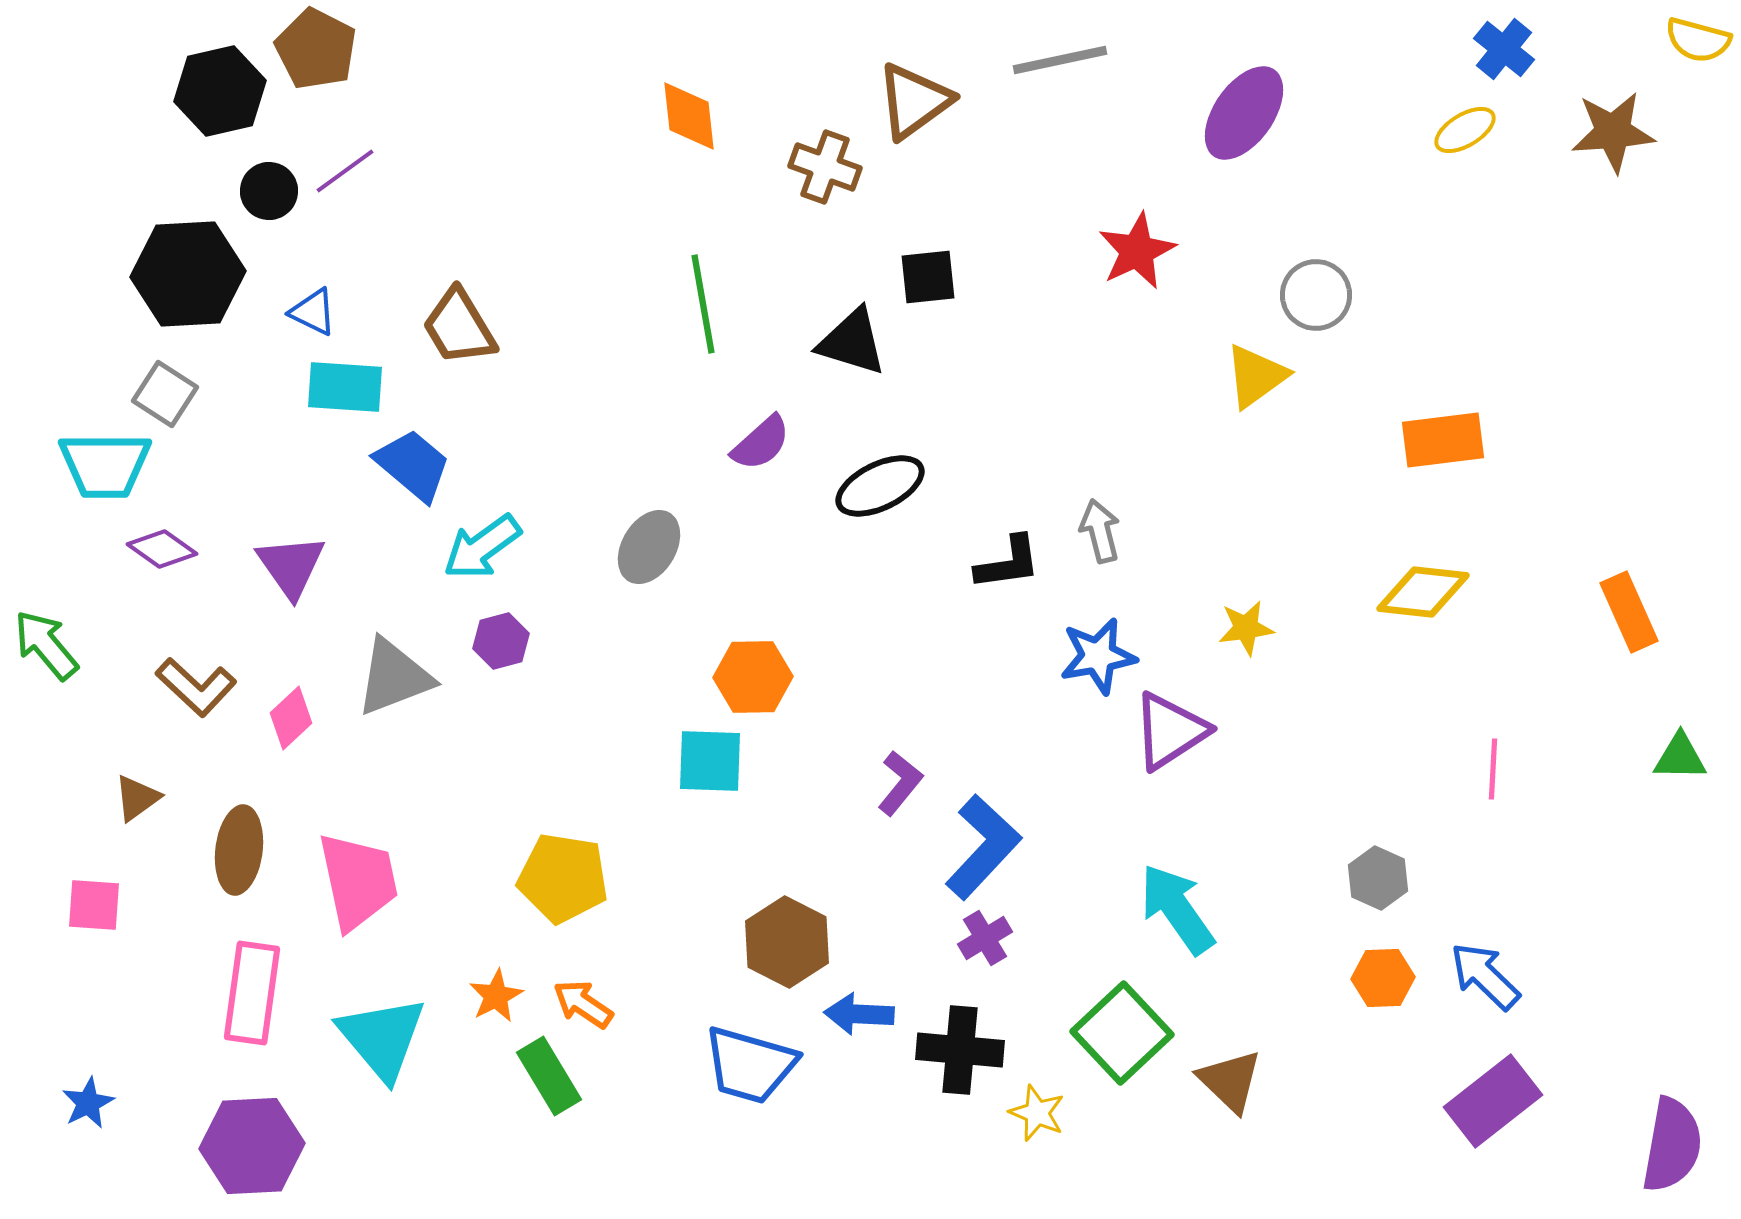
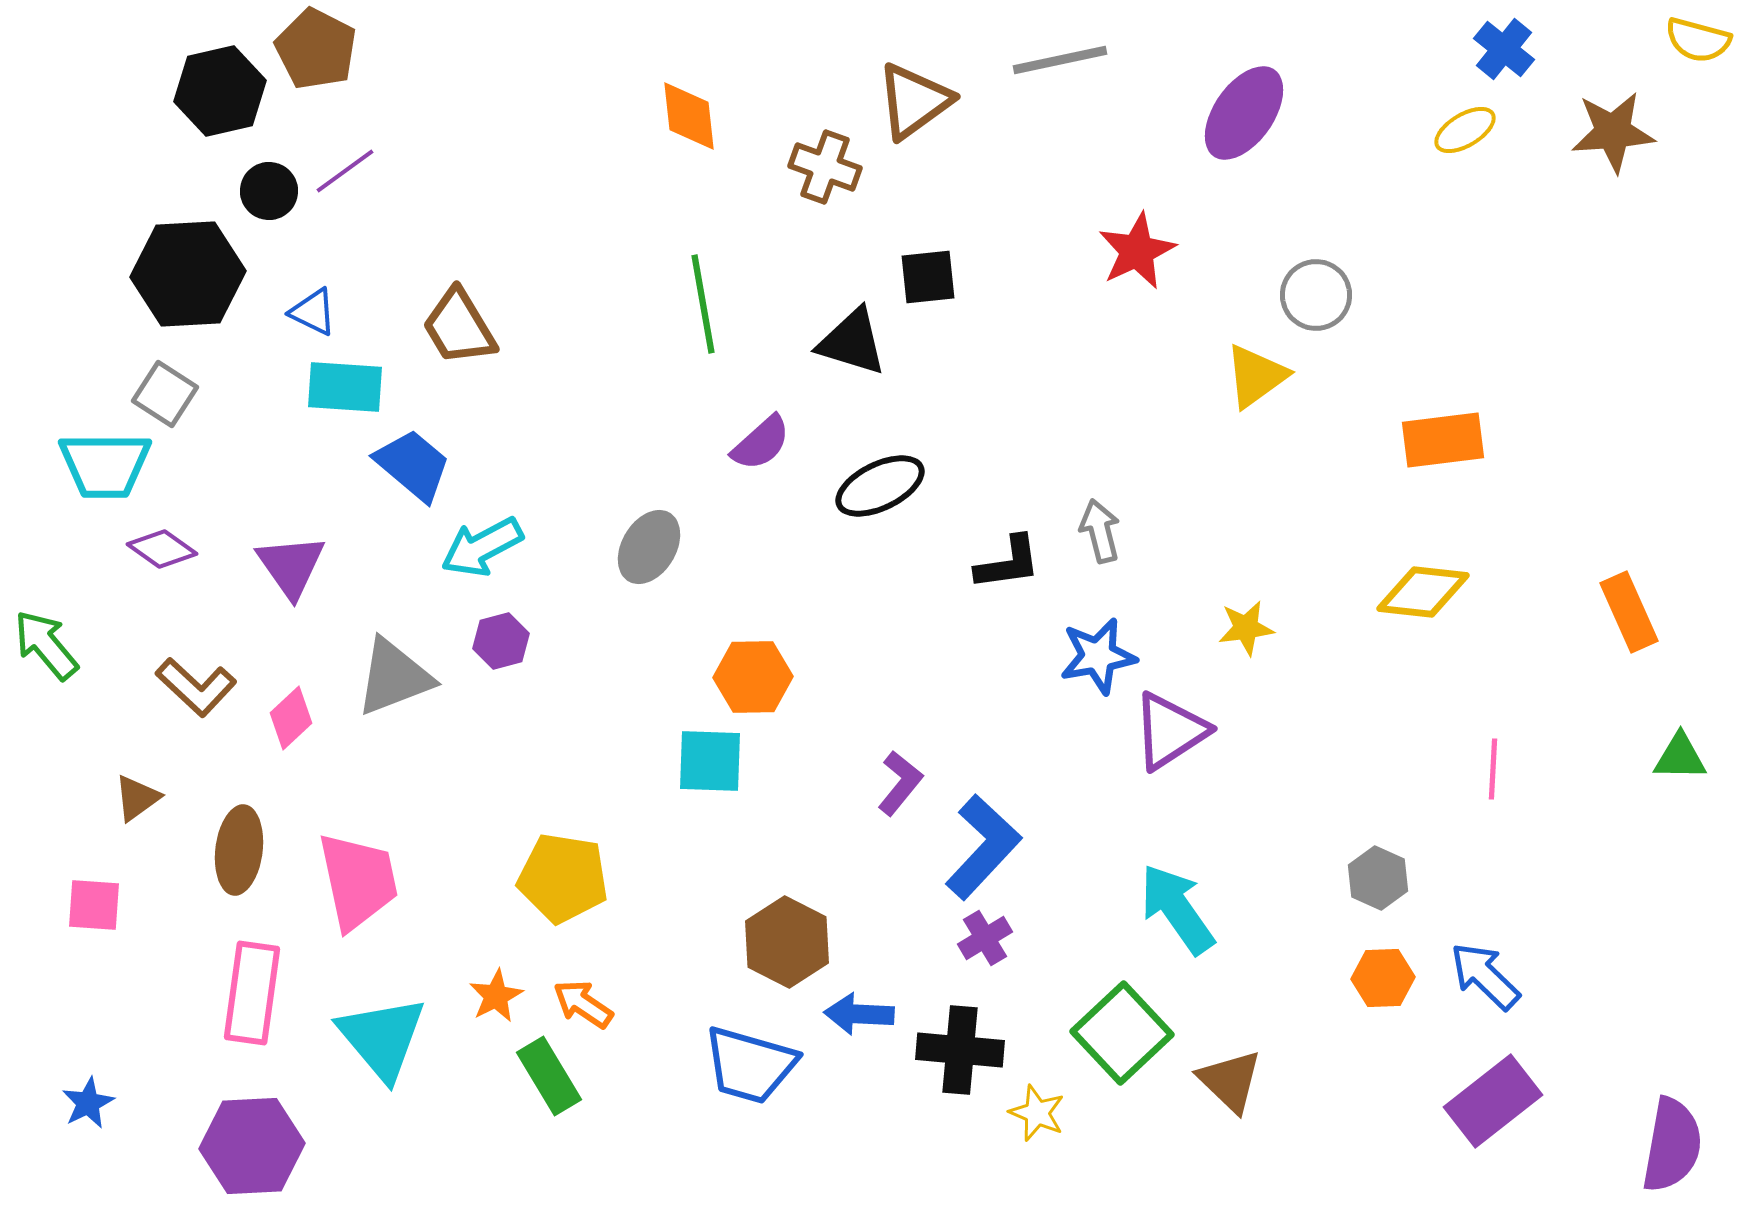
cyan arrow at (482, 547): rotated 8 degrees clockwise
